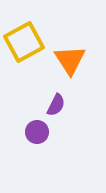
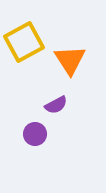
purple semicircle: rotated 35 degrees clockwise
purple circle: moved 2 px left, 2 px down
